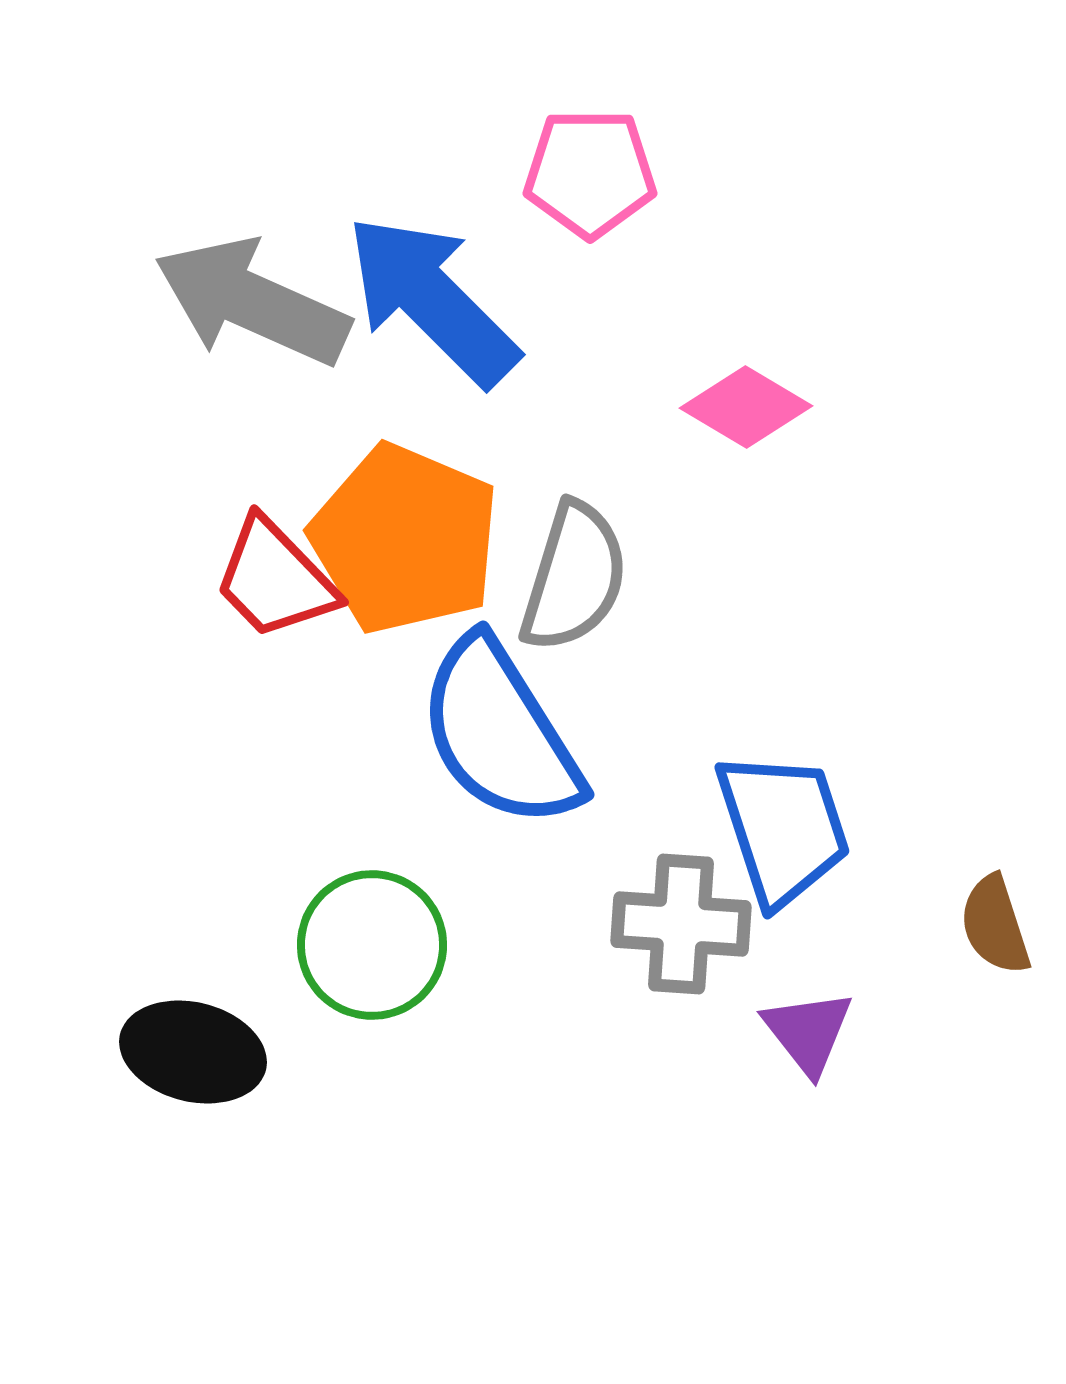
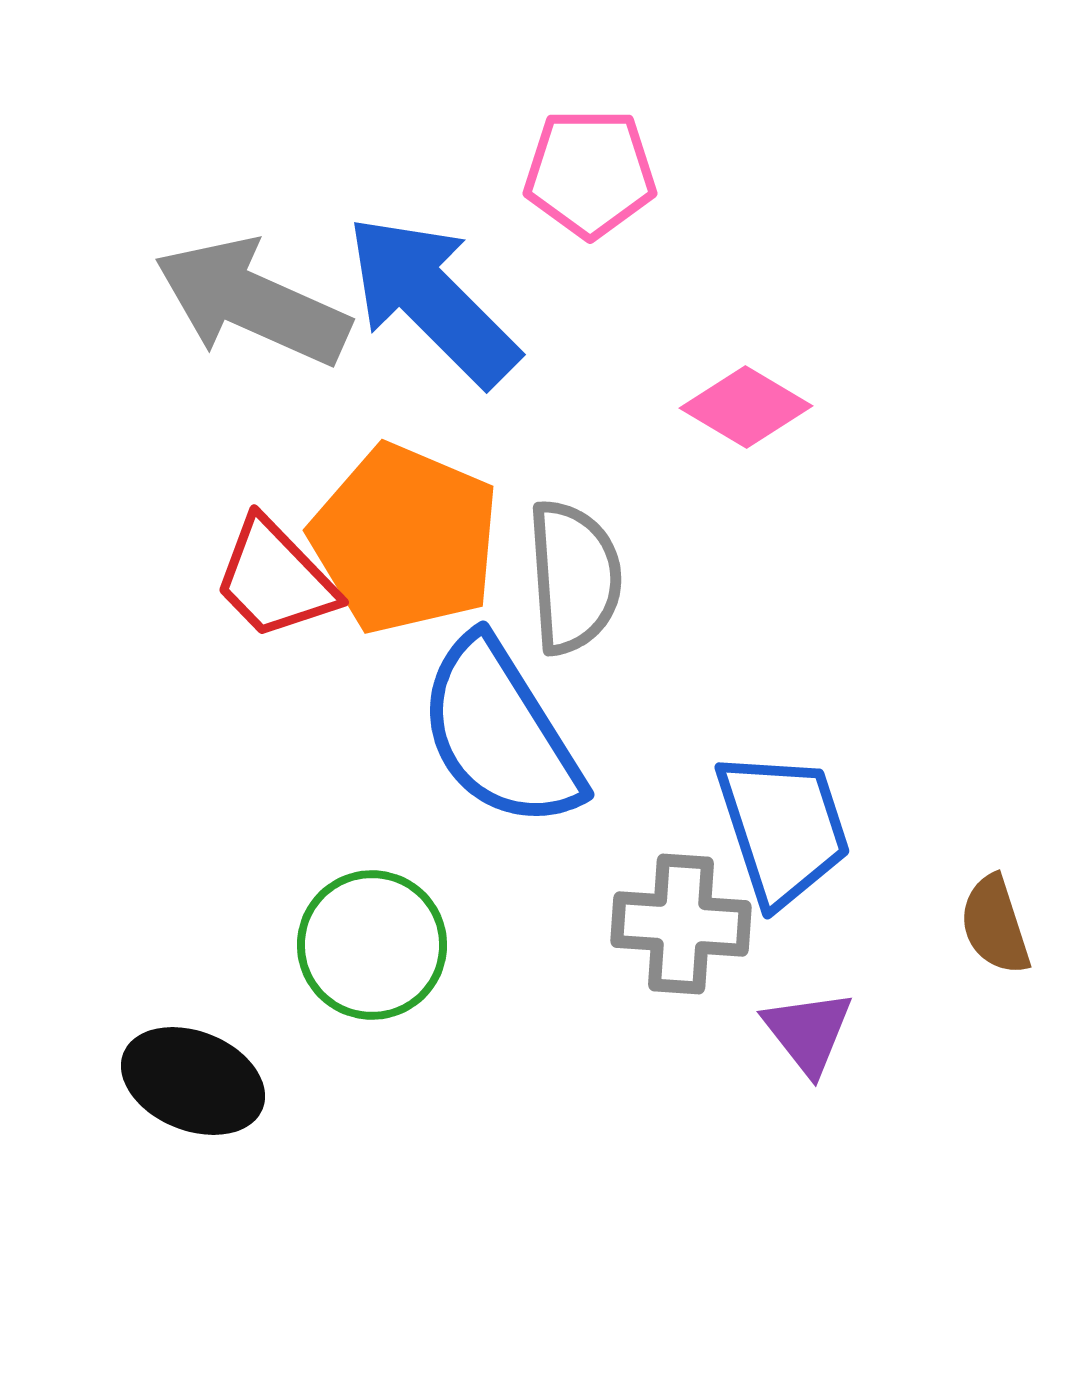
gray semicircle: rotated 21 degrees counterclockwise
black ellipse: moved 29 px down; rotated 8 degrees clockwise
